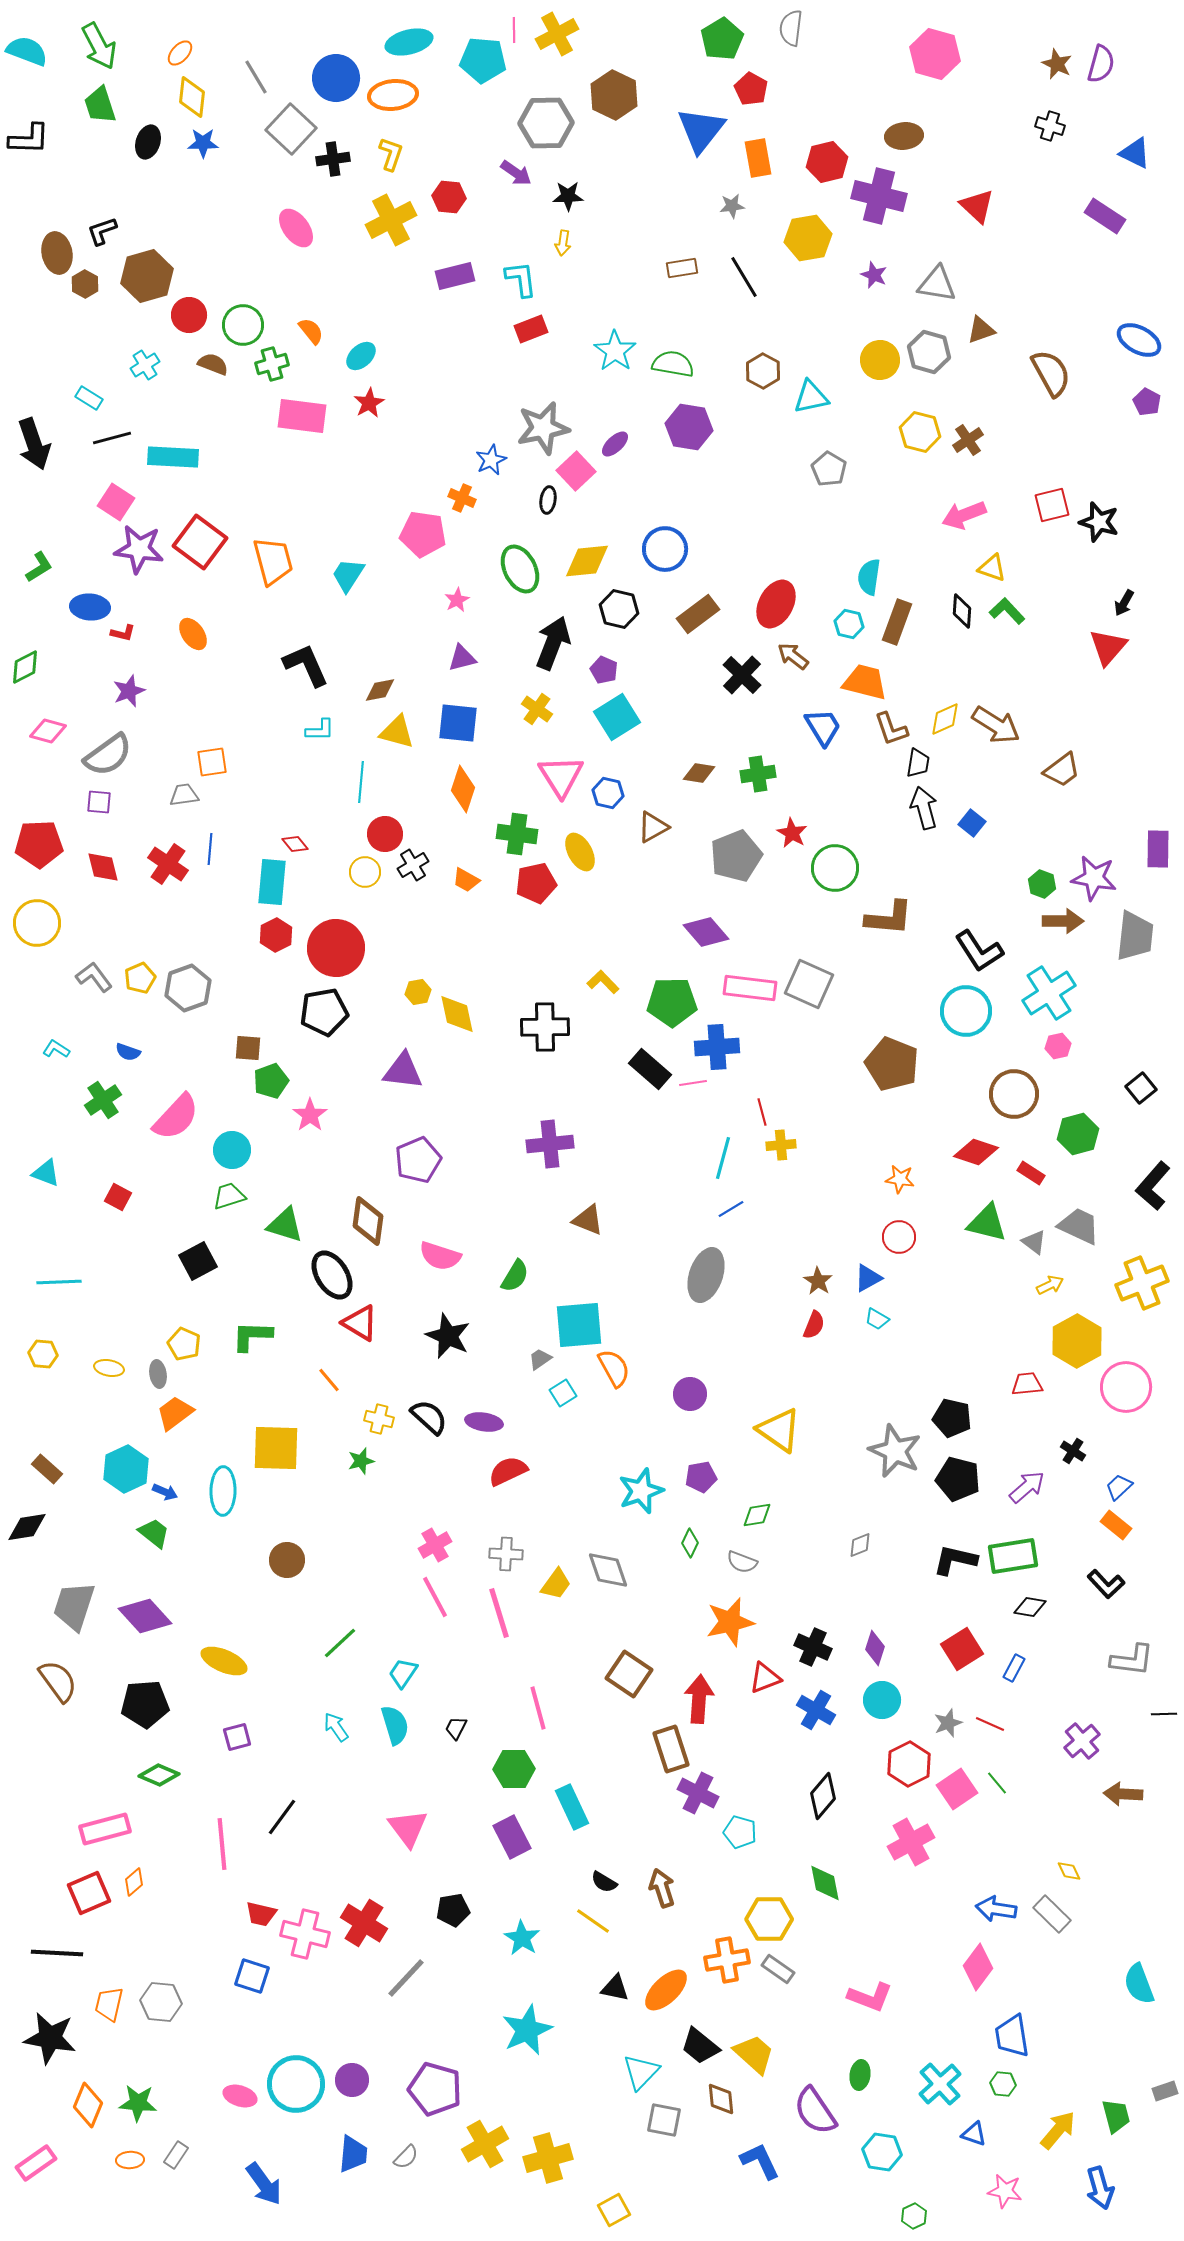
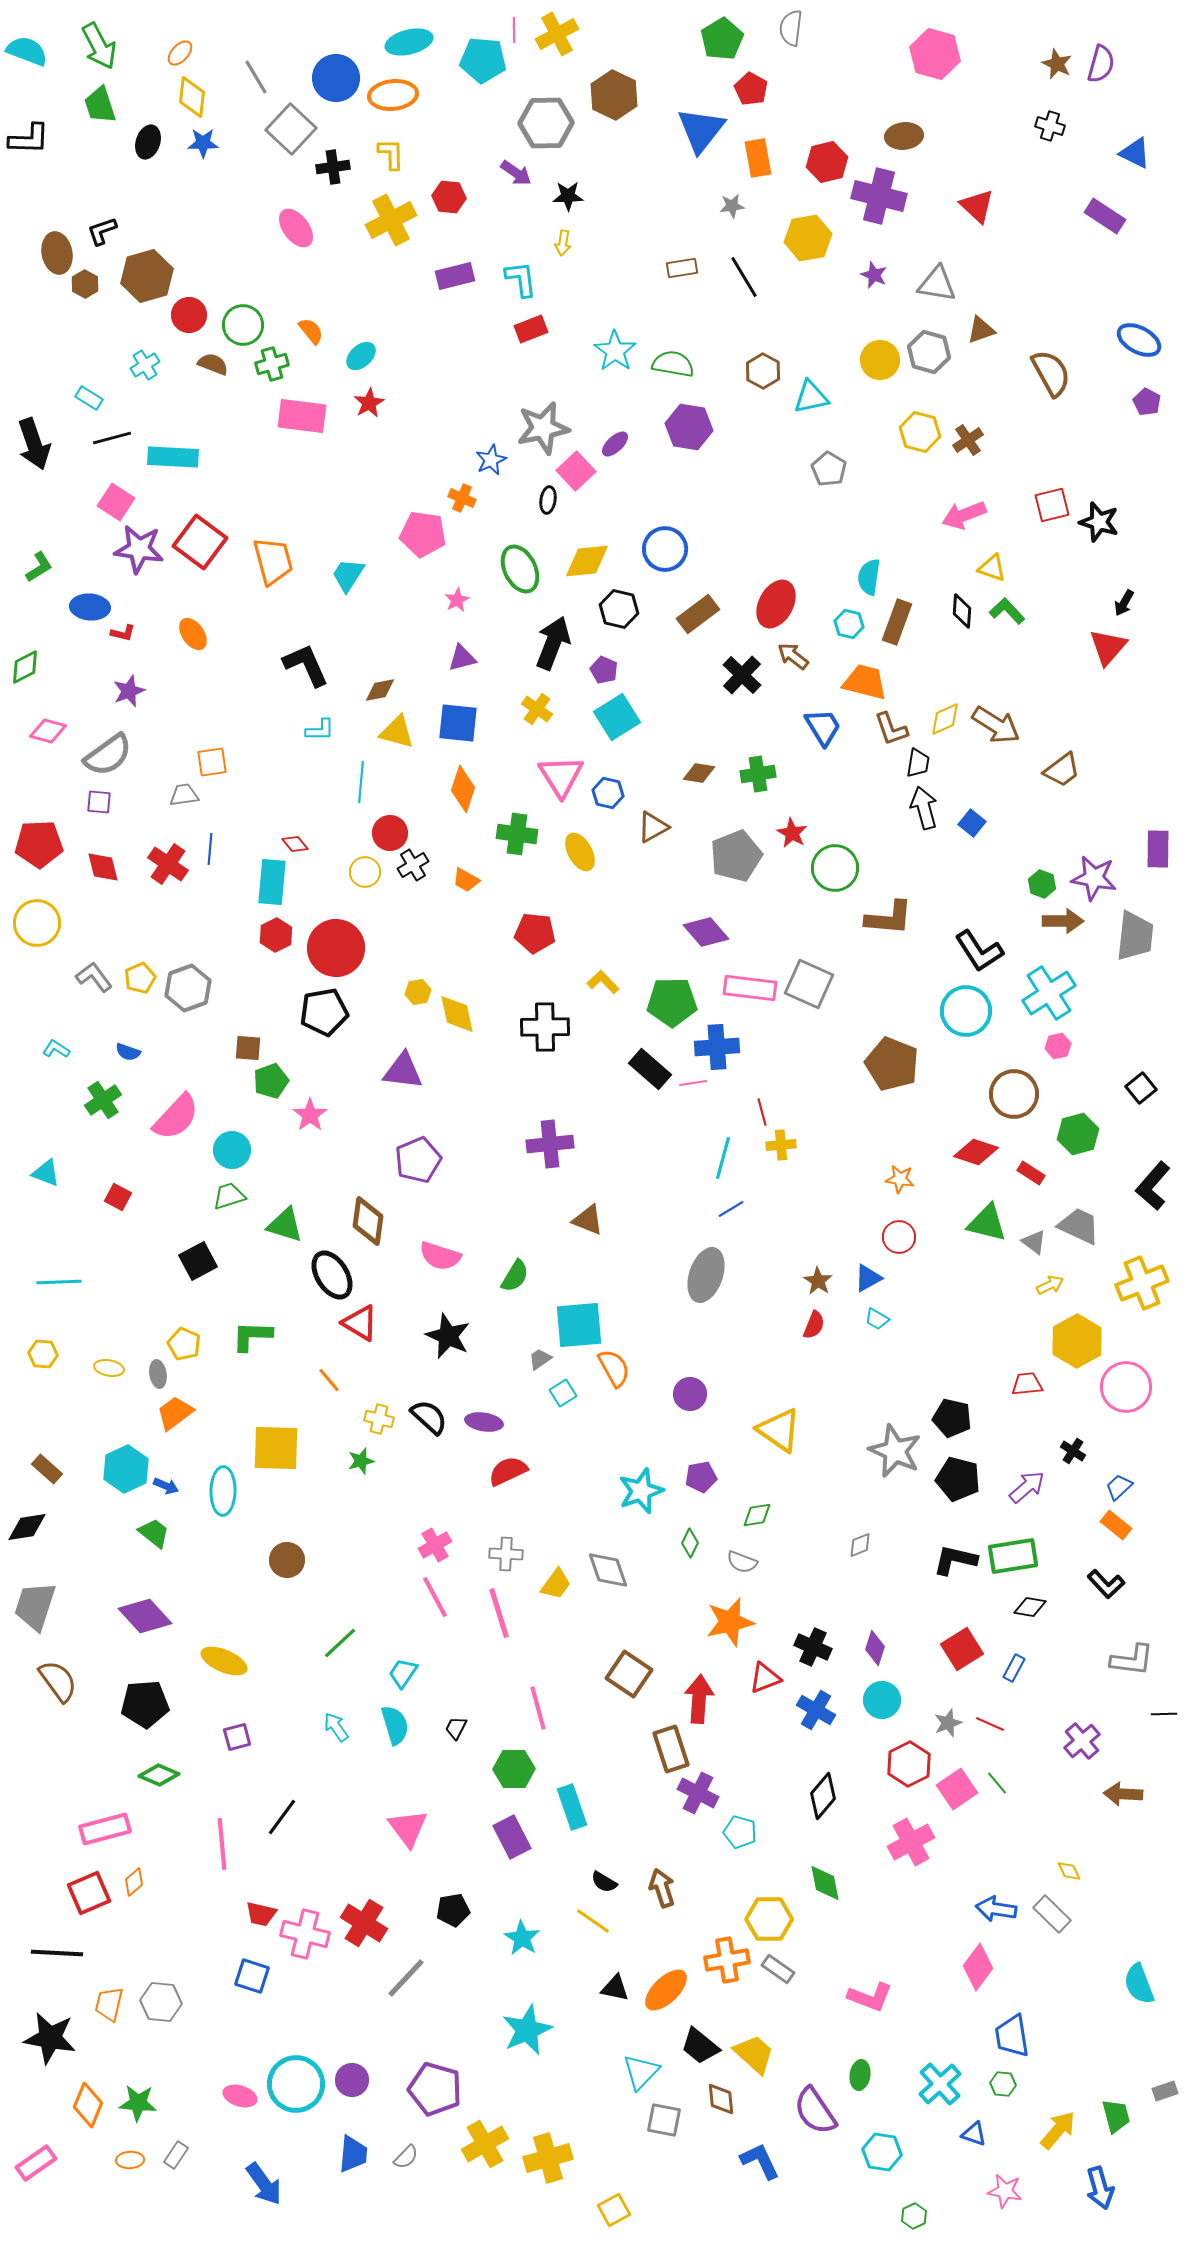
yellow L-shape at (391, 154): rotated 20 degrees counterclockwise
black cross at (333, 159): moved 8 px down
red circle at (385, 834): moved 5 px right, 1 px up
red pentagon at (536, 883): moved 1 px left, 50 px down; rotated 18 degrees clockwise
blue arrow at (165, 1492): moved 1 px right, 6 px up
gray trapezoid at (74, 1606): moved 39 px left
cyan rectangle at (572, 1807): rotated 6 degrees clockwise
